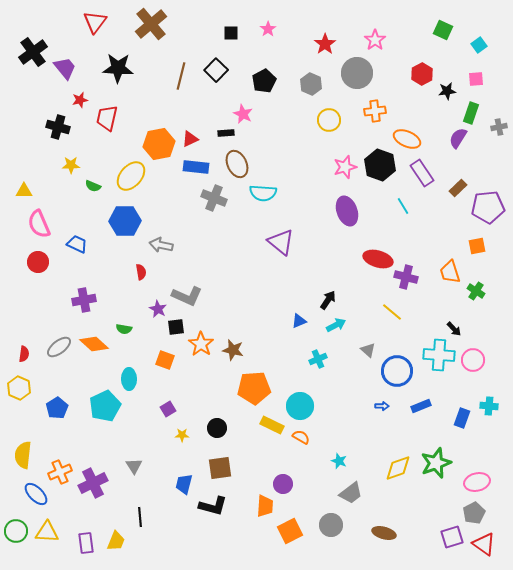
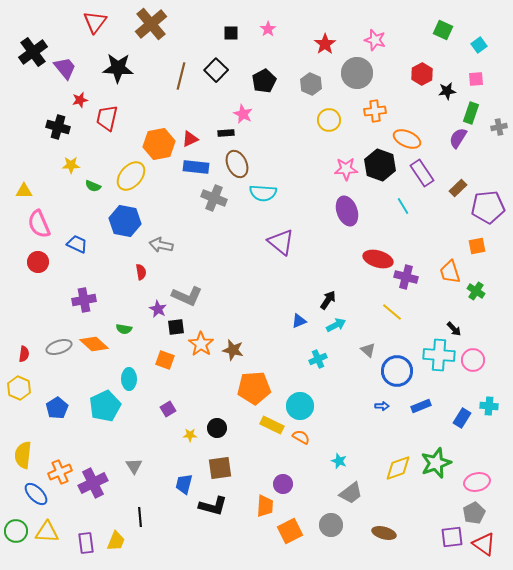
pink star at (375, 40): rotated 20 degrees counterclockwise
pink star at (345, 167): moved 1 px right, 2 px down; rotated 15 degrees clockwise
blue hexagon at (125, 221): rotated 12 degrees clockwise
gray ellipse at (59, 347): rotated 20 degrees clockwise
blue rectangle at (462, 418): rotated 12 degrees clockwise
yellow star at (182, 435): moved 8 px right
purple square at (452, 537): rotated 10 degrees clockwise
